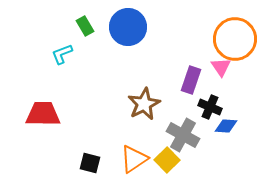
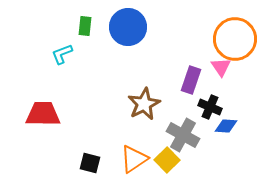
green rectangle: rotated 36 degrees clockwise
